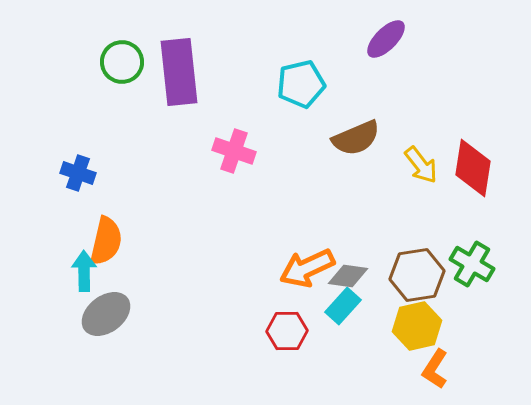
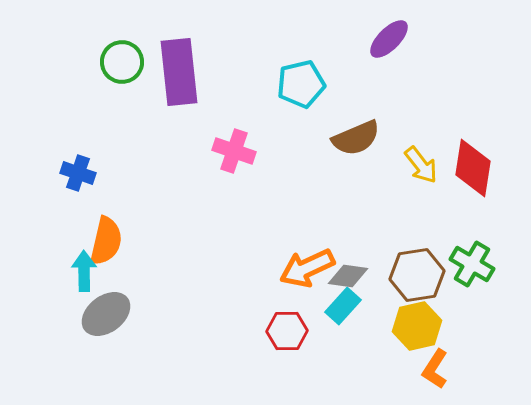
purple ellipse: moved 3 px right
